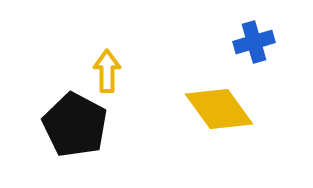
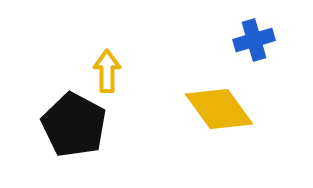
blue cross: moved 2 px up
black pentagon: moved 1 px left
